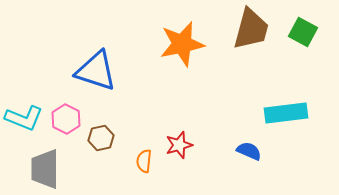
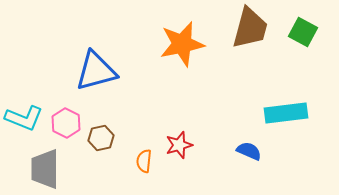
brown trapezoid: moved 1 px left, 1 px up
blue triangle: rotated 33 degrees counterclockwise
pink hexagon: moved 4 px down
